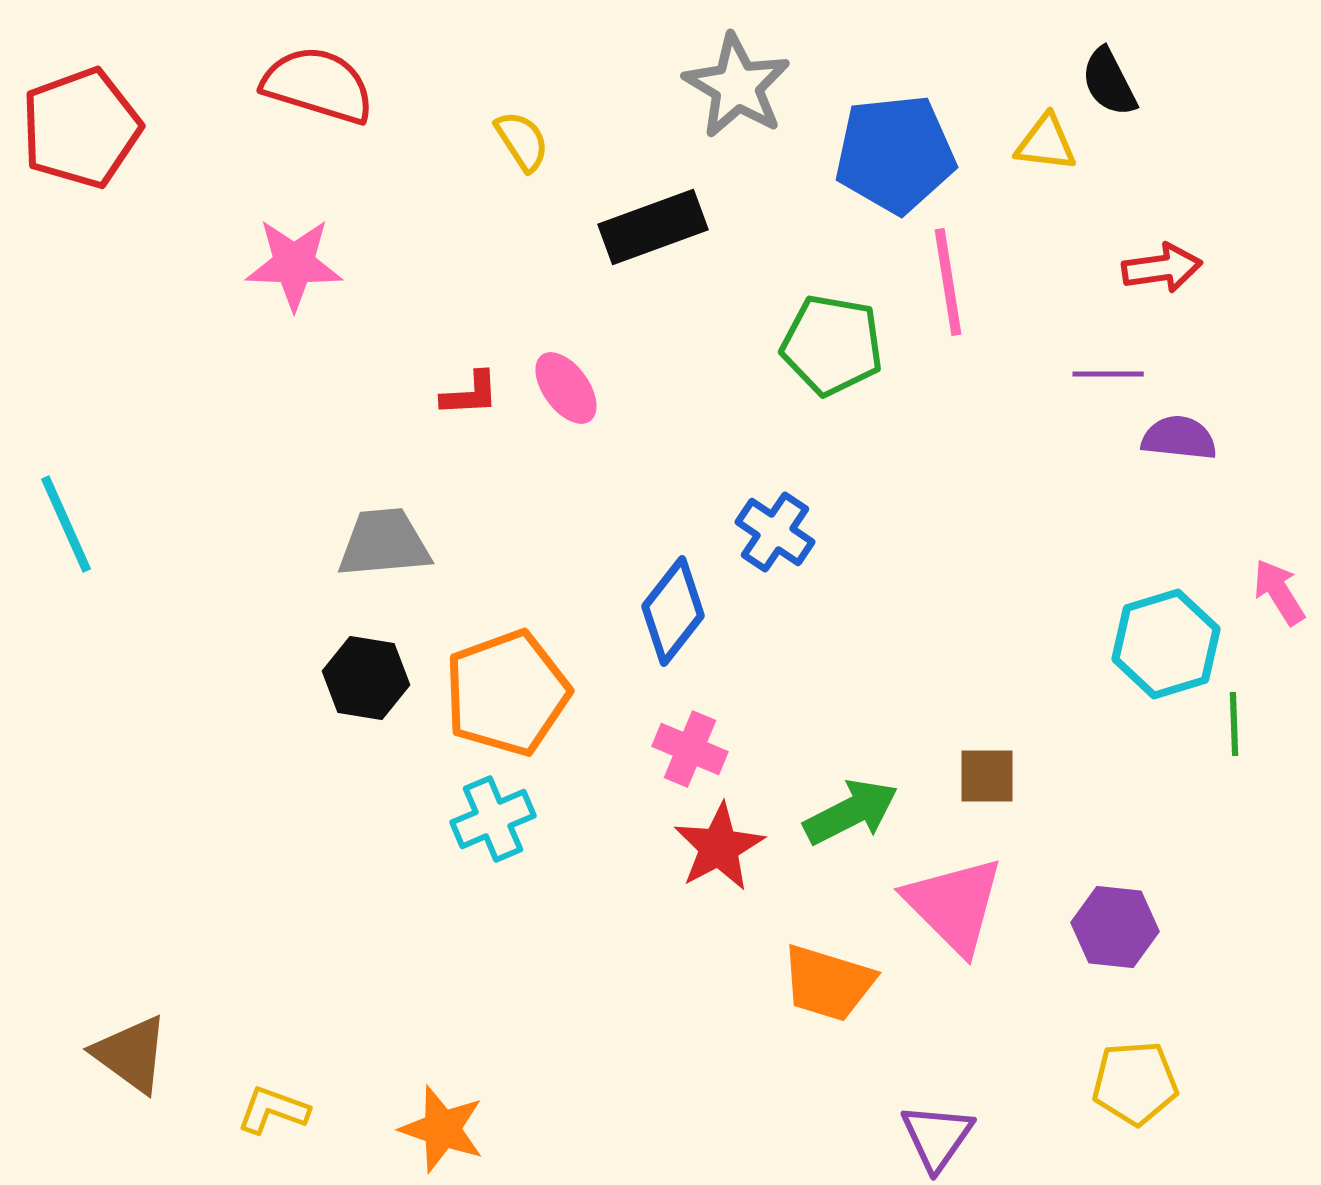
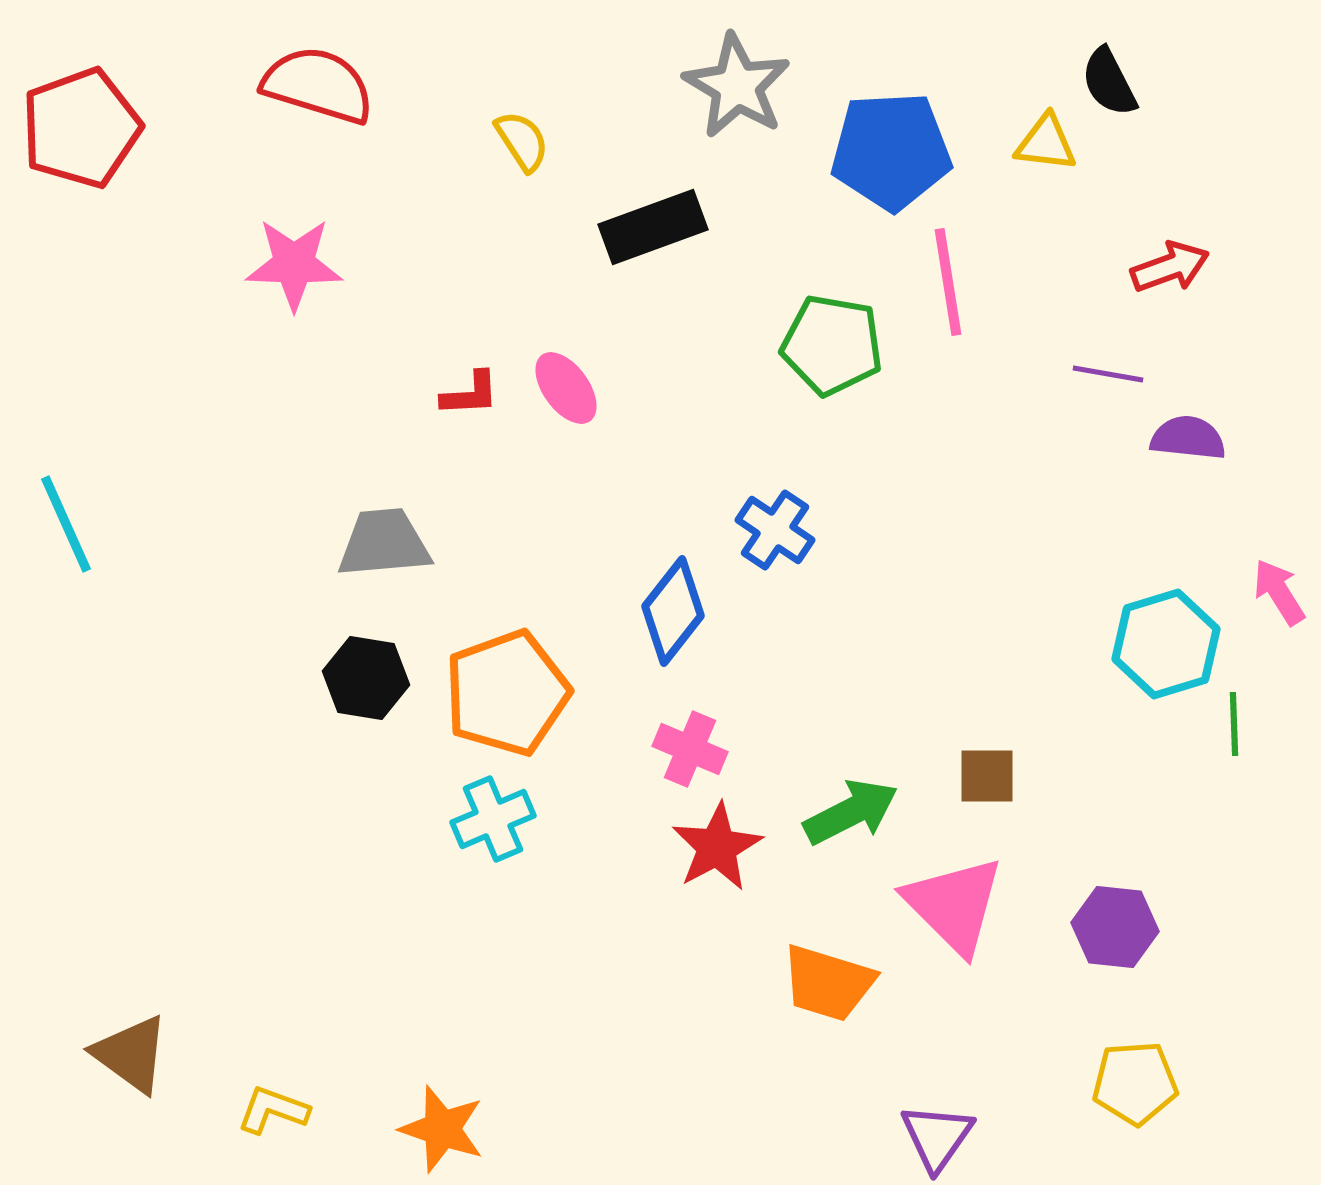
blue pentagon: moved 4 px left, 3 px up; rotated 3 degrees clockwise
red arrow: moved 8 px right, 1 px up; rotated 12 degrees counterclockwise
purple line: rotated 10 degrees clockwise
purple semicircle: moved 9 px right
blue cross: moved 2 px up
red star: moved 2 px left
